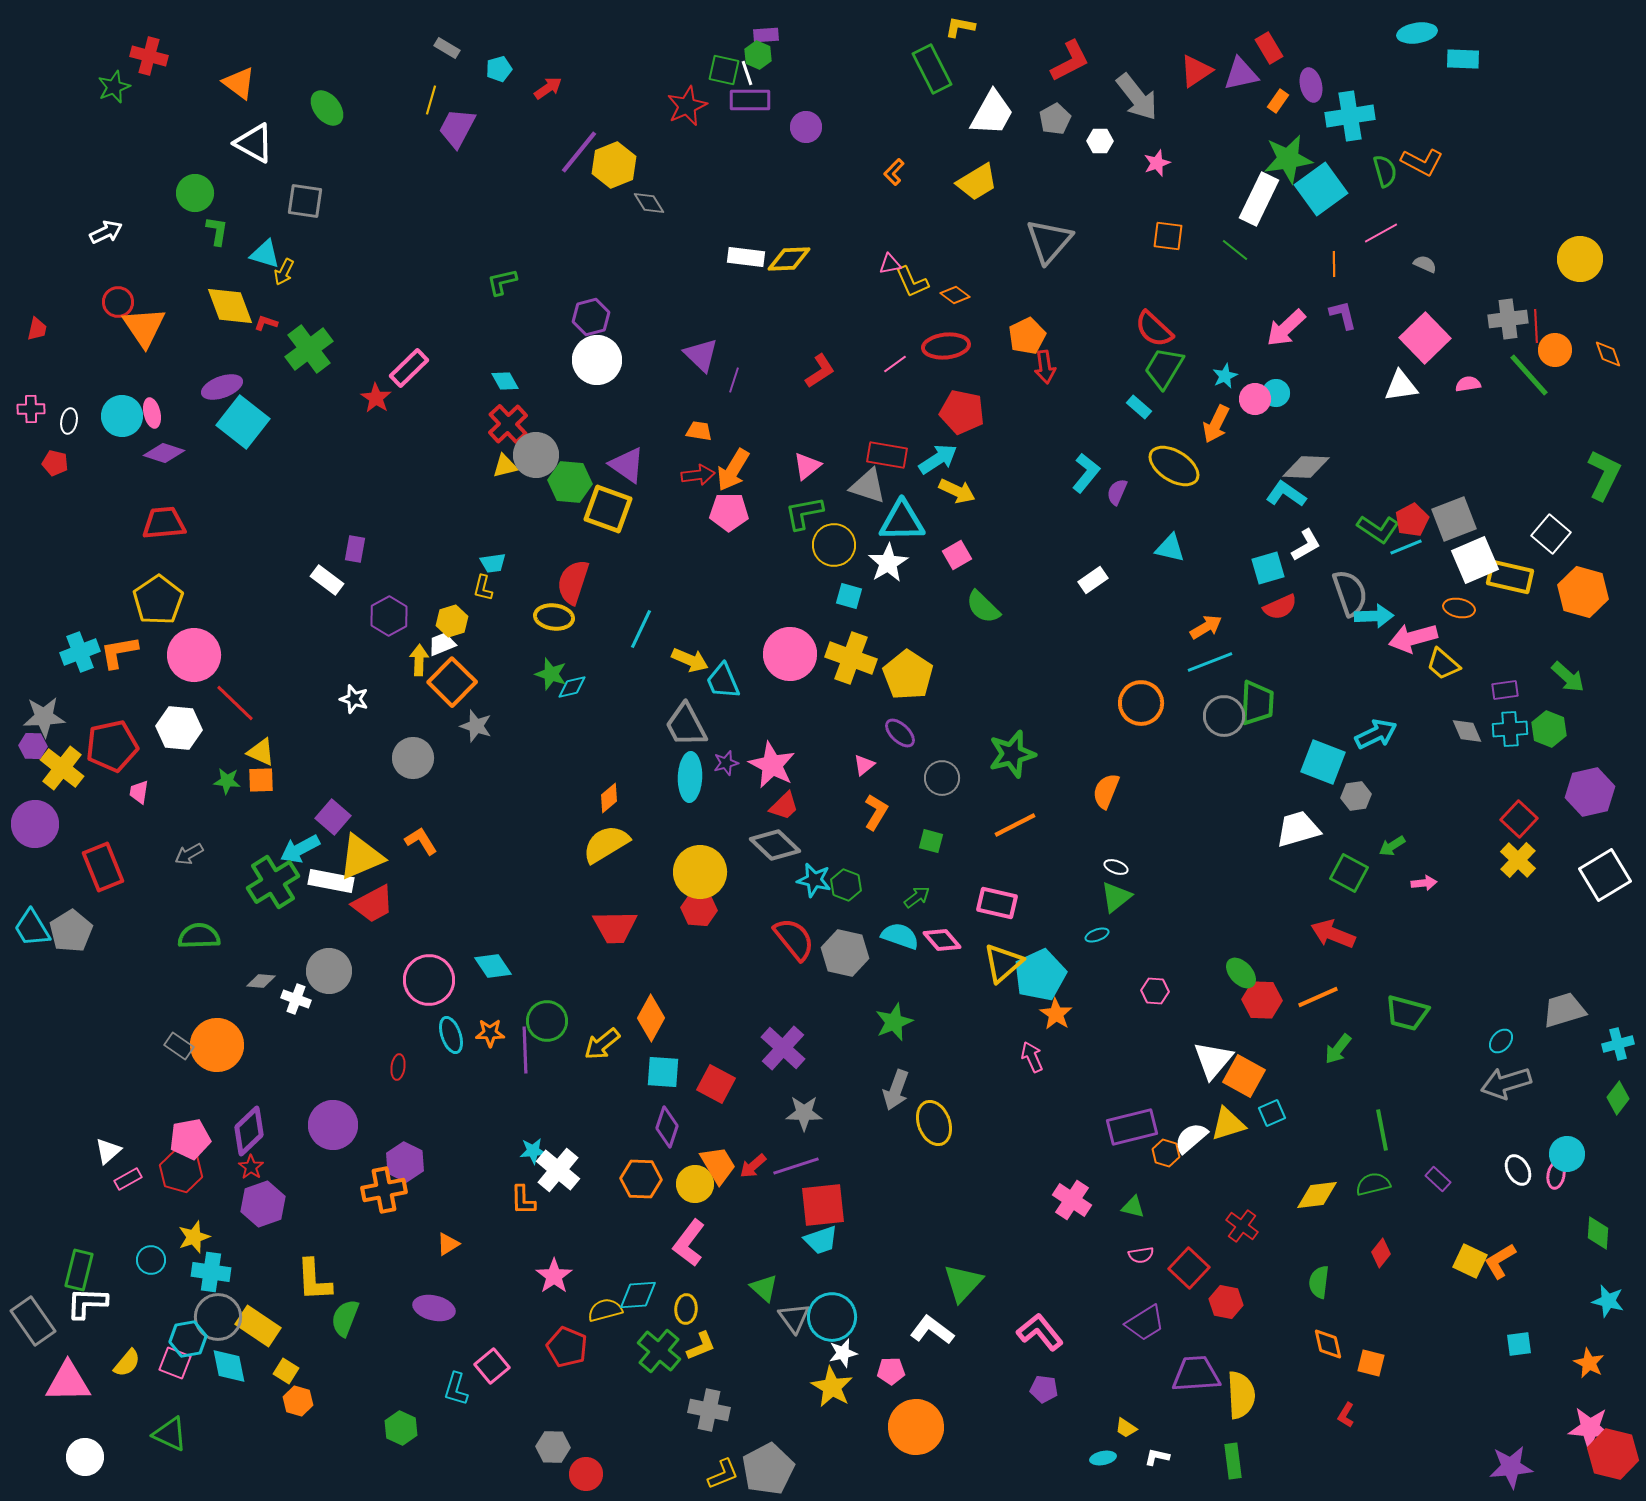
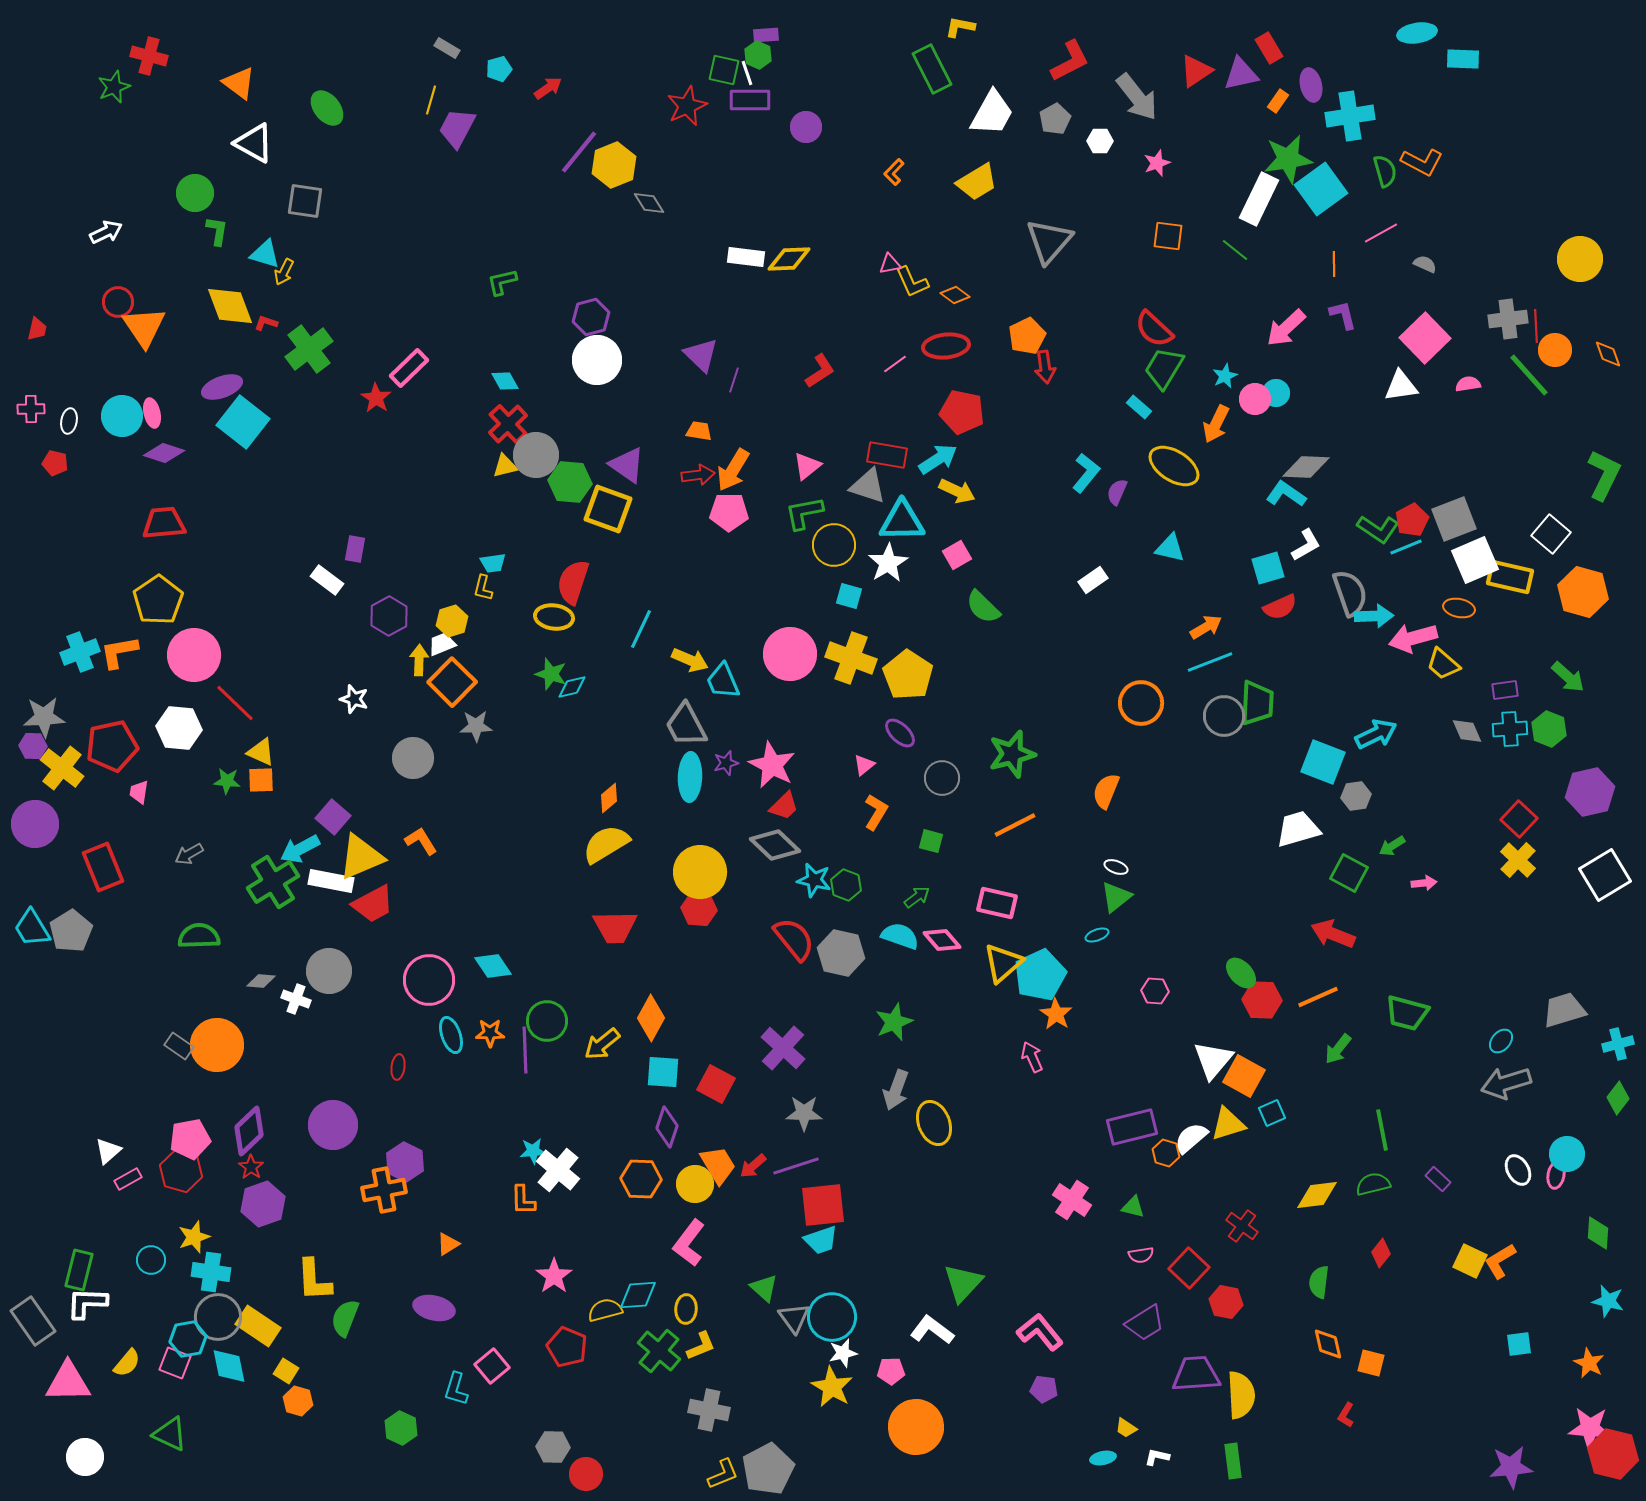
gray star at (476, 726): rotated 20 degrees counterclockwise
gray hexagon at (845, 953): moved 4 px left
